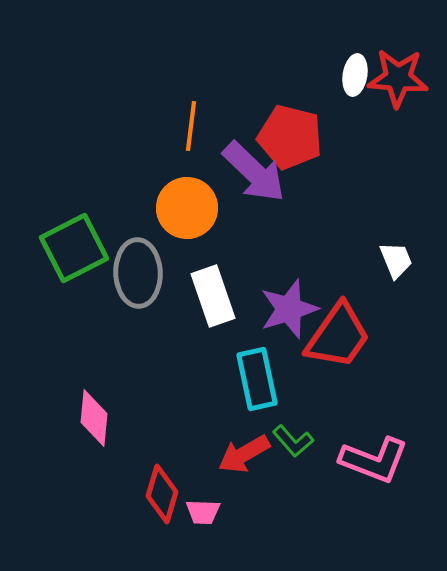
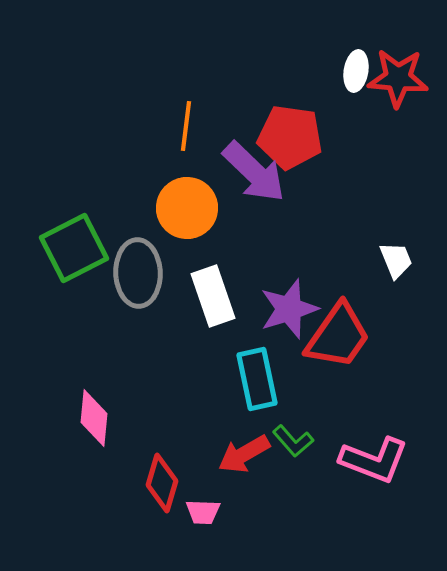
white ellipse: moved 1 px right, 4 px up
orange line: moved 5 px left
red pentagon: rotated 6 degrees counterclockwise
red diamond: moved 11 px up
